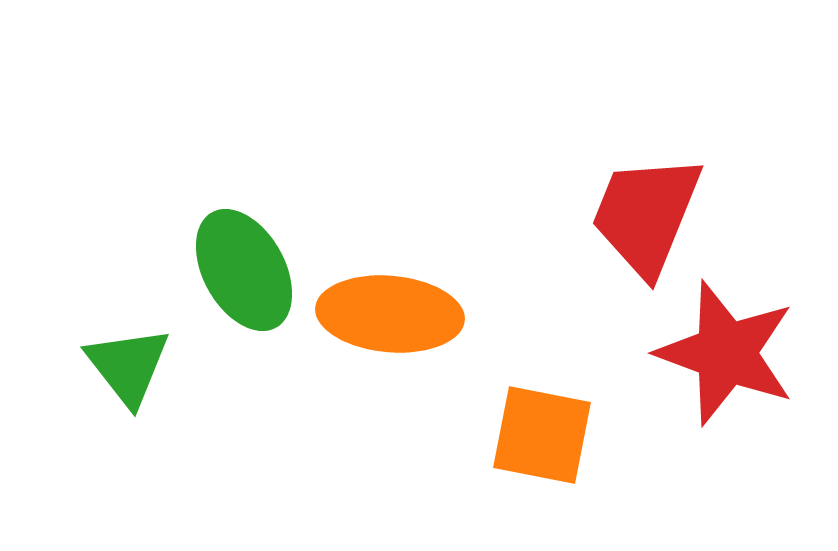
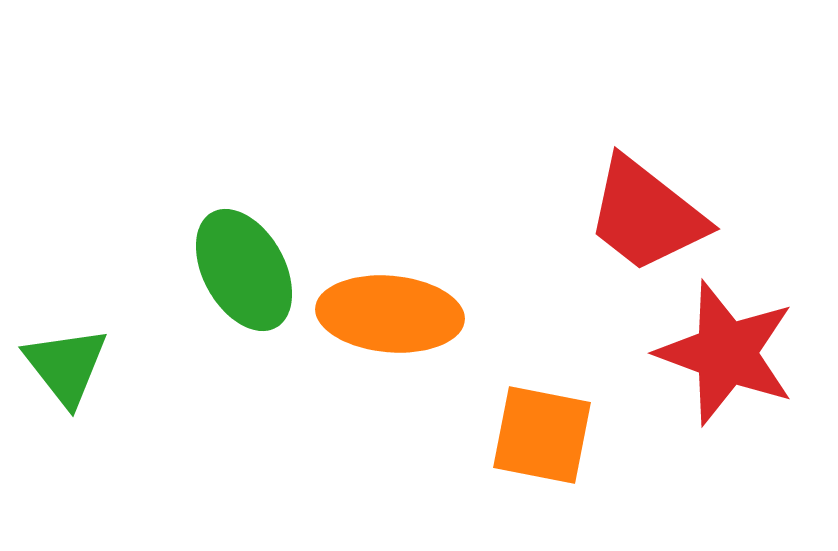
red trapezoid: rotated 74 degrees counterclockwise
green triangle: moved 62 px left
